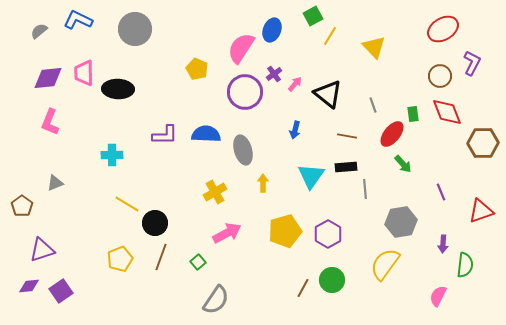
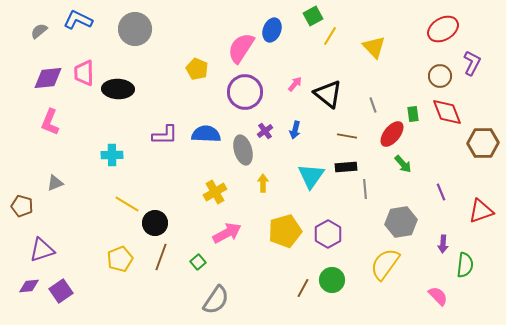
purple cross at (274, 74): moved 9 px left, 57 px down
brown pentagon at (22, 206): rotated 20 degrees counterclockwise
pink semicircle at (438, 296): rotated 110 degrees clockwise
